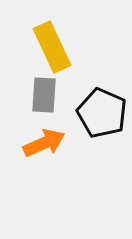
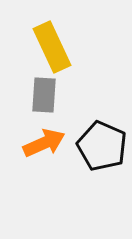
black pentagon: moved 33 px down
